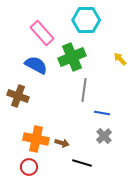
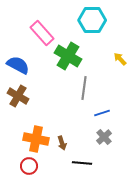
cyan hexagon: moved 6 px right
green cross: moved 4 px left, 1 px up; rotated 36 degrees counterclockwise
blue semicircle: moved 18 px left
gray line: moved 2 px up
brown cross: rotated 10 degrees clockwise
blue line: rotated 28 degrees counterclockwise
gray cross: moved 1 px down
brown arrow: rotated 56 degrees clockwise
black line: rotated 12 degrees counterclockwise
red circle: moved 1 px up
